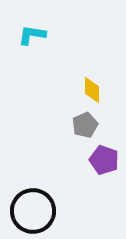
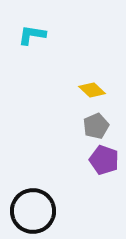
yellow diamond: rotated 48 degrees counterclockwise
gray pentagon: moved 11 px right, 1 px down
